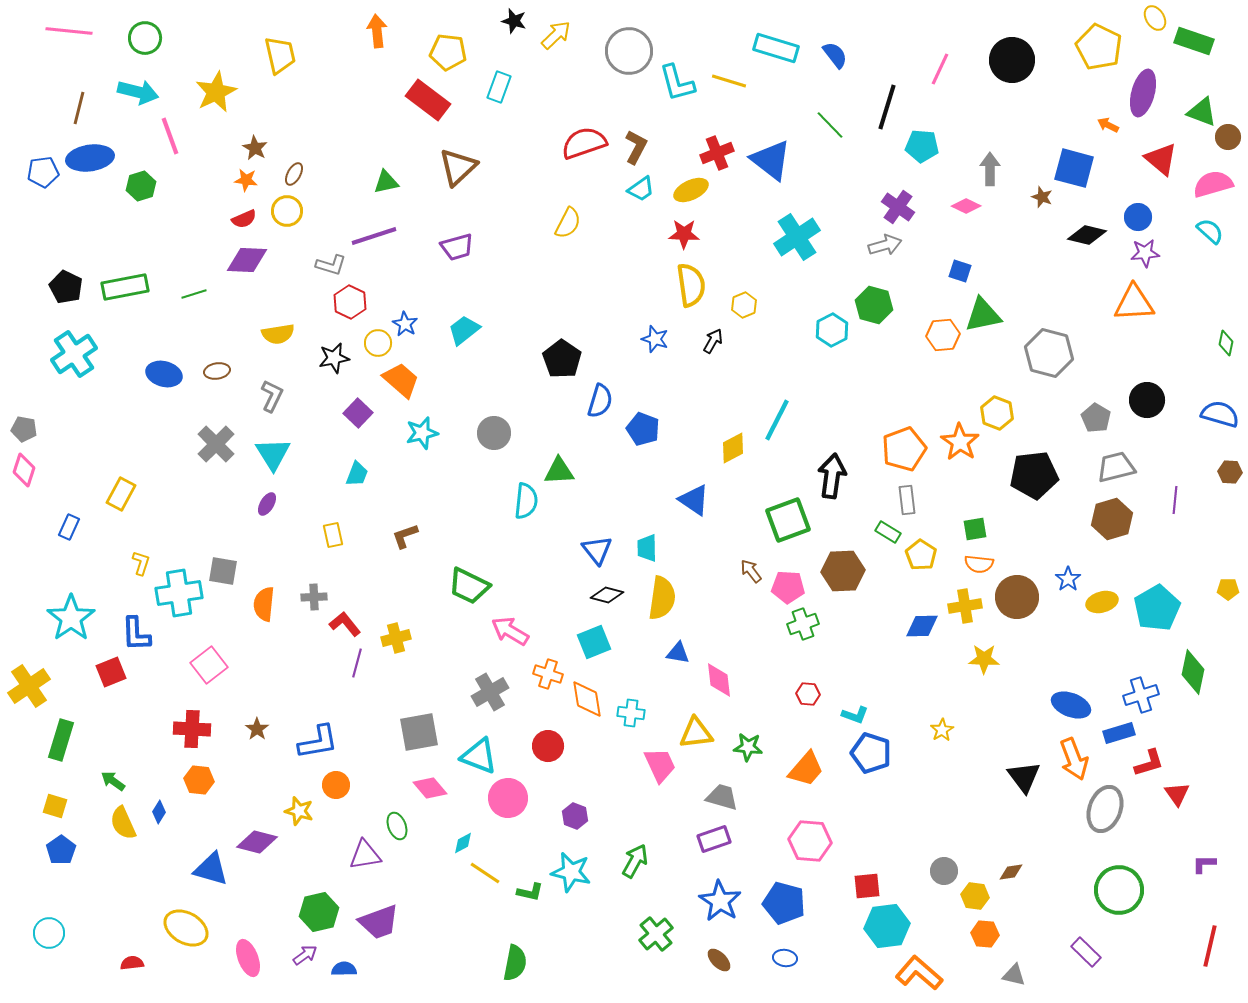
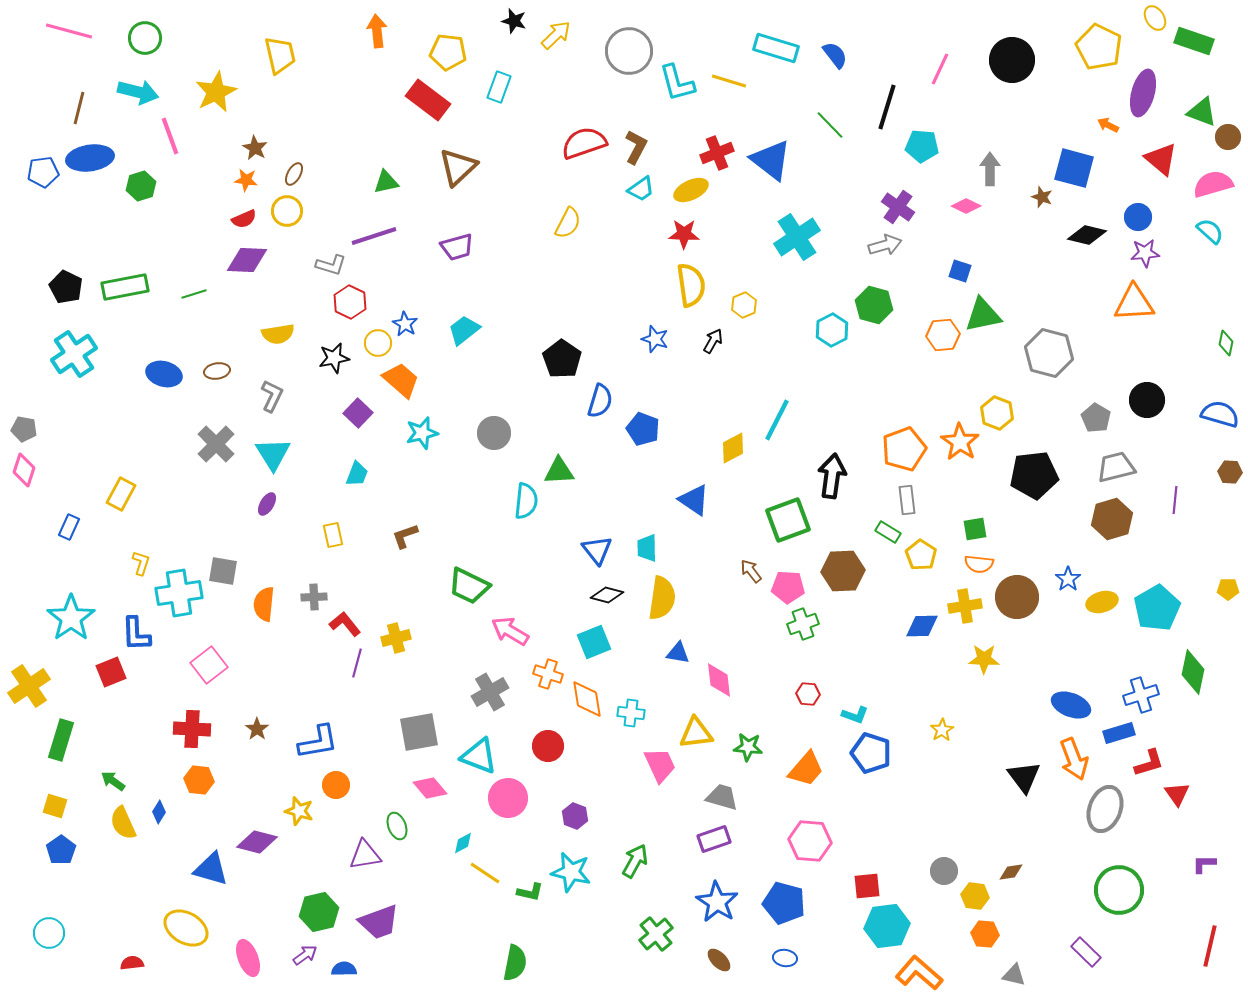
pink line at (69, 31): rotated 9 degrees clockwise
blue star at (720, 901): moved 3 px left, 1 px down
